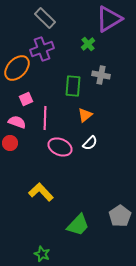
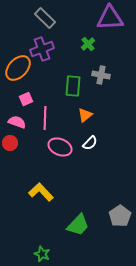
purple triangle: moved 1 px right, 1 px up; rotated 28 degrees clockwise
orange ellipse: moved 1 px right
